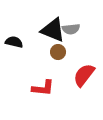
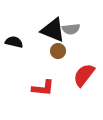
brown circle: moved 1 px up
